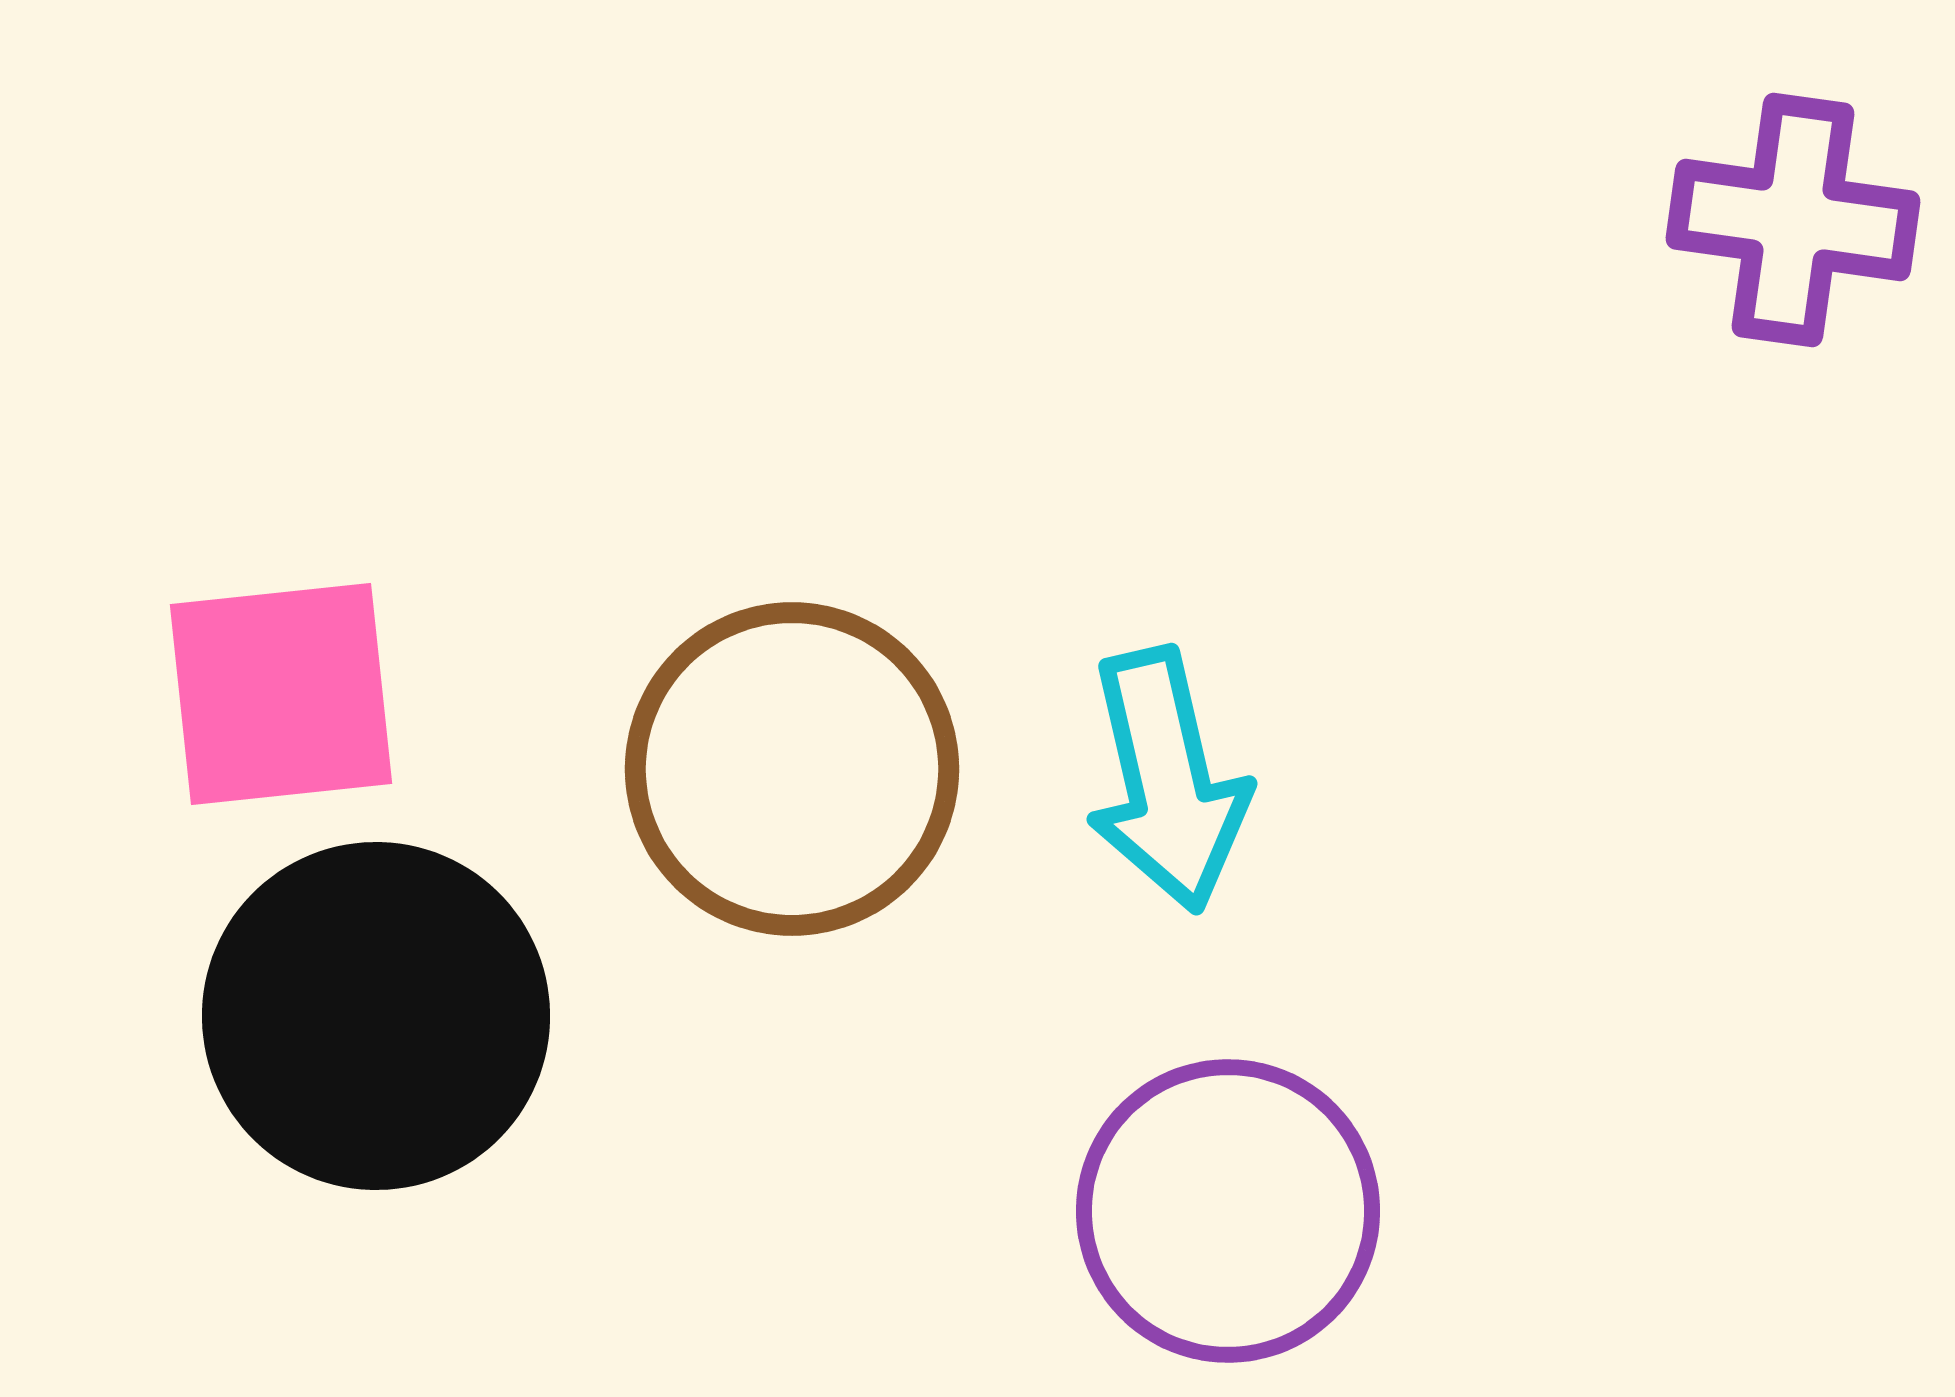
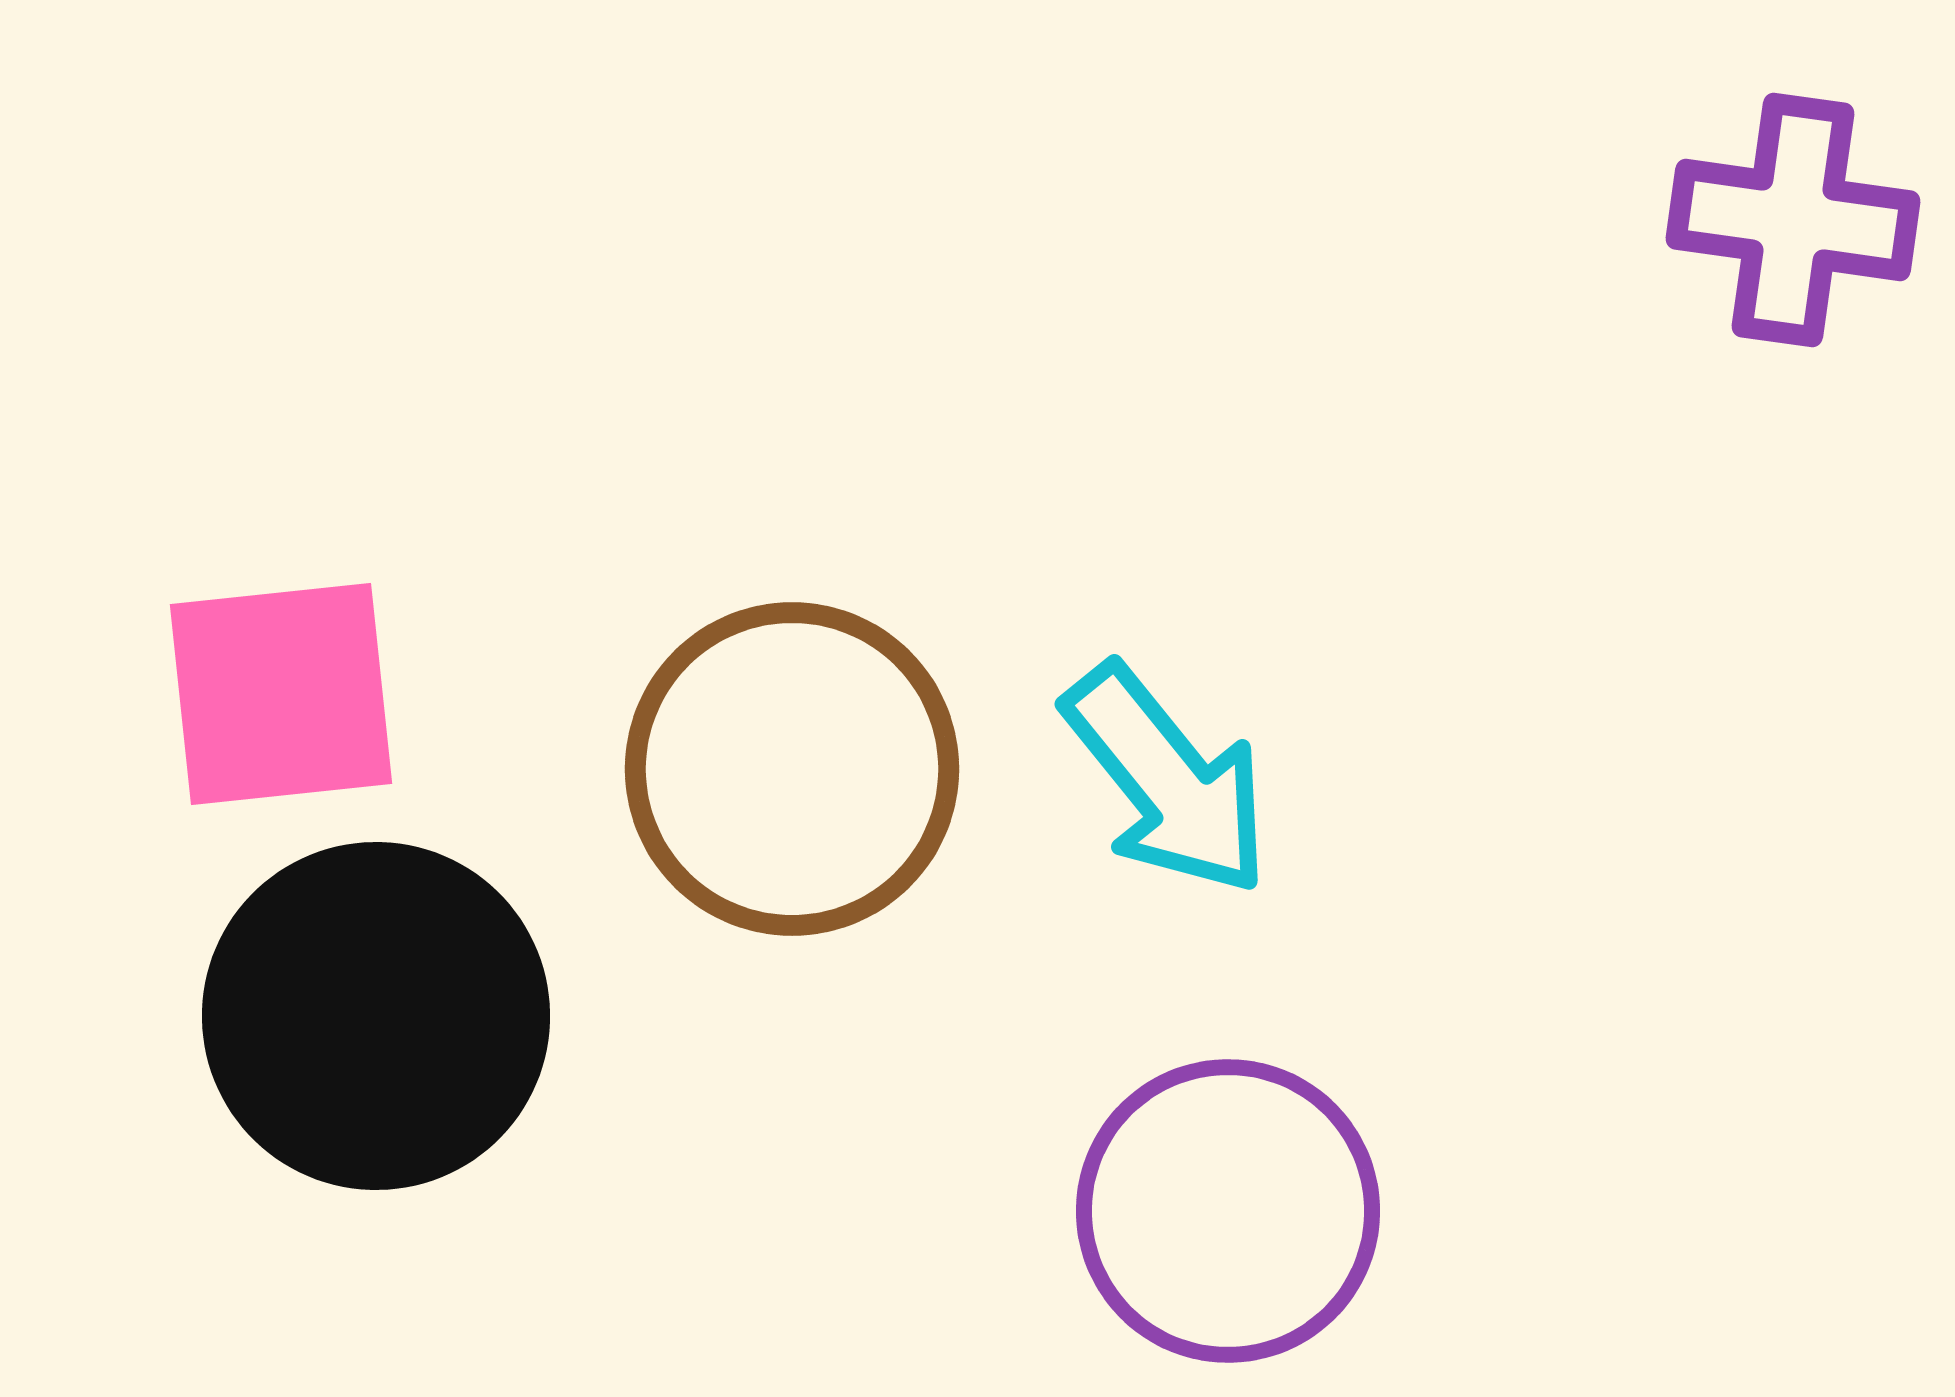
cyan arrow: rotated 26 degrees counterclockwise
